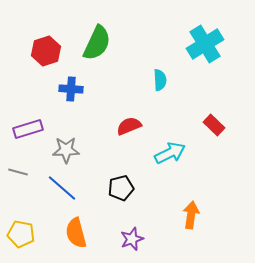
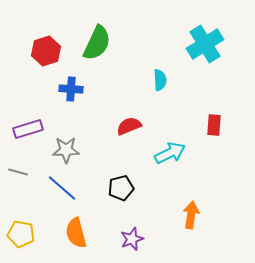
red rectangle: rotated 50 degrees clockwise
